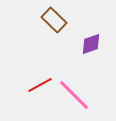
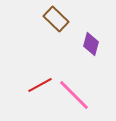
brown rectangle: moved 2 px right, 1 px up
purple diamond: rotated 55 degrees counterclockwise
